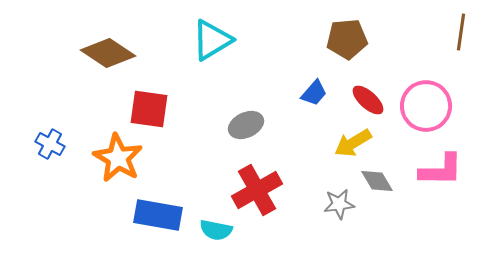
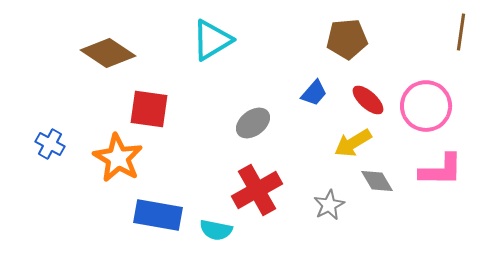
gray ellipse: moved 7 px right, 2 px up; rotated 12 degrees counterclockwise
gray star: moved 10 px left, 1 px down; rotated 20 degrees counterclockwise
